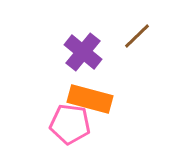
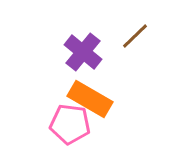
brown line: moved 2 px left
orange rectangle: rotated 15 degrees clockwise
